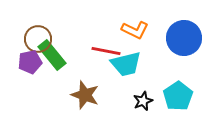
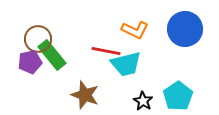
blue circle: moved 1 px right, 9 px up
black star: rotated 18 degrees counterclockwise
